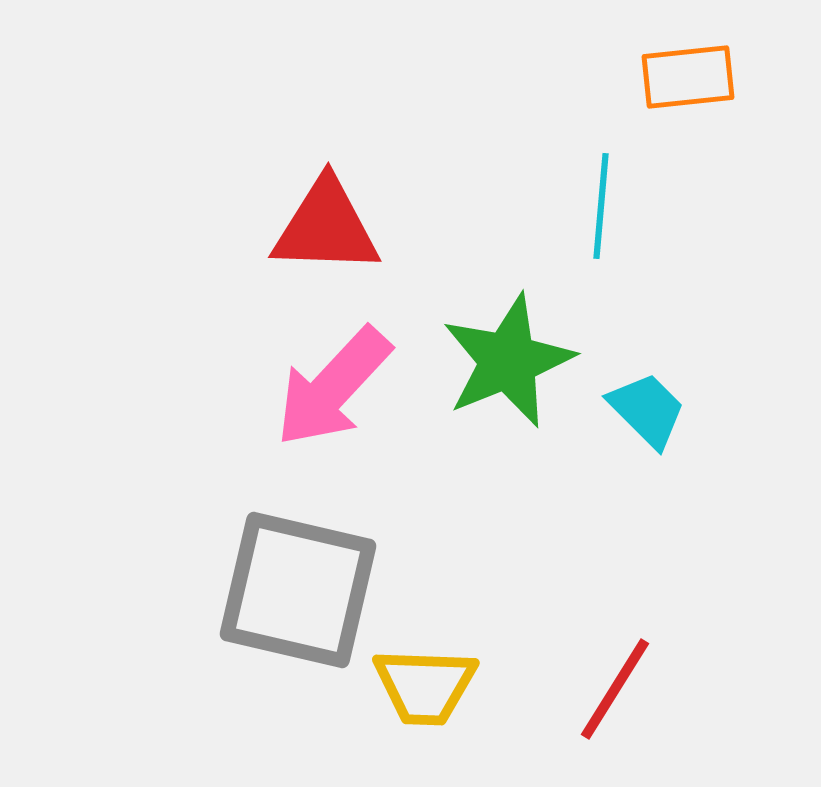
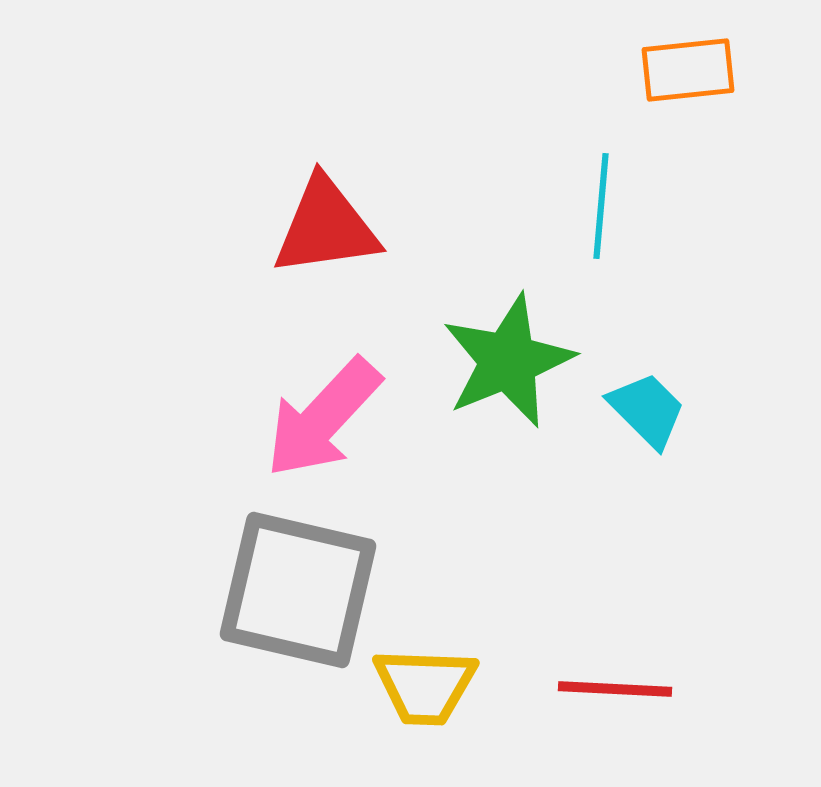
orange rectangle: moved 7 px up
red triangle: rotated 10 degrees counterclockwise
pink arrow: moved 10 px left, 31 px down
red line: rotated 61 degrees clockwise
